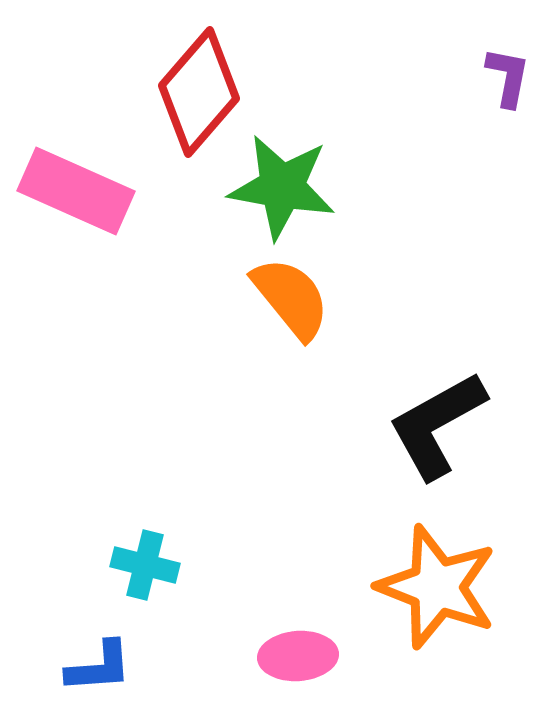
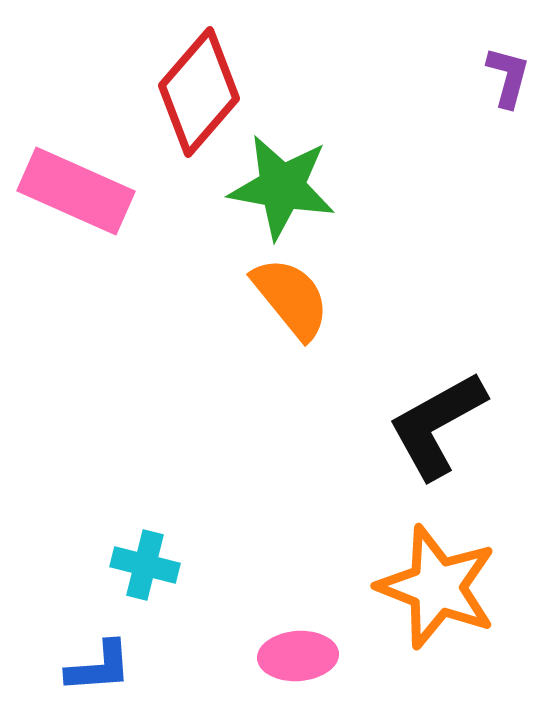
purple L-shape: rotated 4 degrees clockwise
